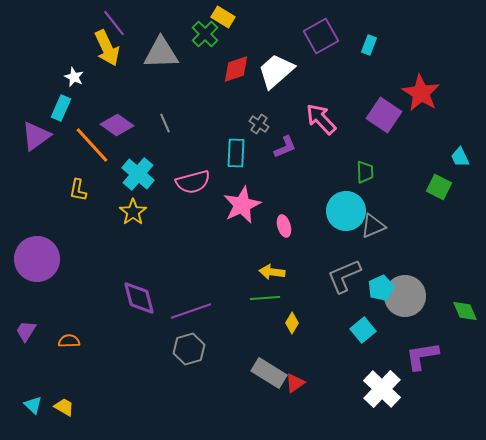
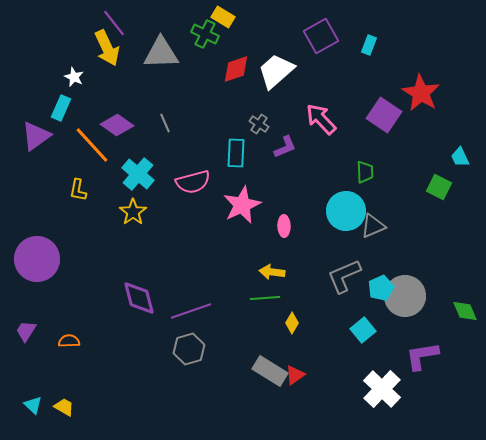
green cross at (205, 34): rotated 20 degrees counterclockwise
pink ellipse at (284, 226): rotated 15 degrees clockwise
gray rectangle at (269, 373): moved 1 px right, 2 px up
red triangle at (295, 383): moved 8 px up
